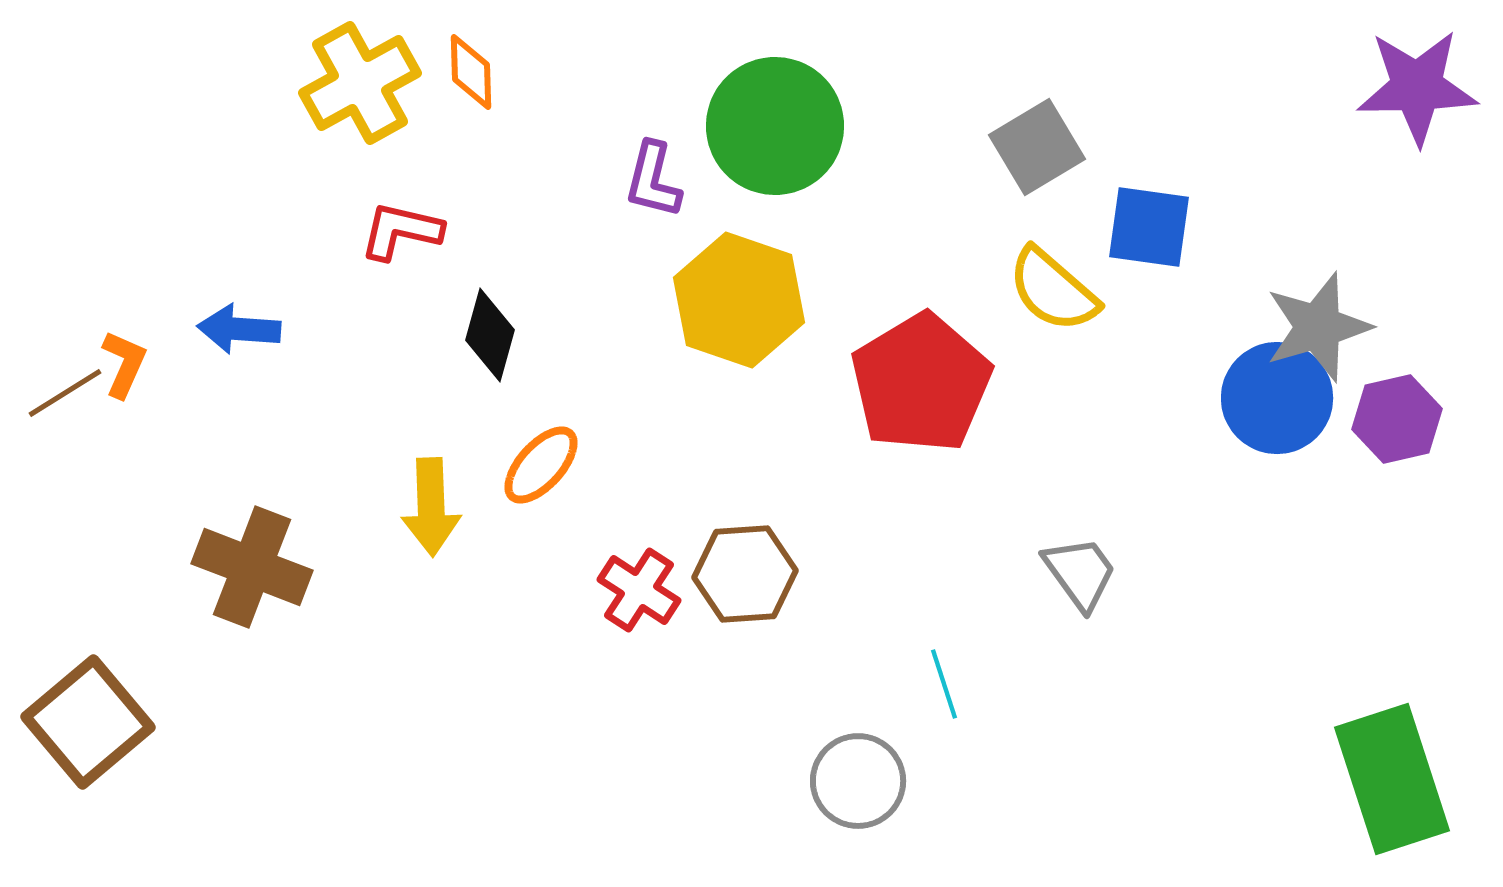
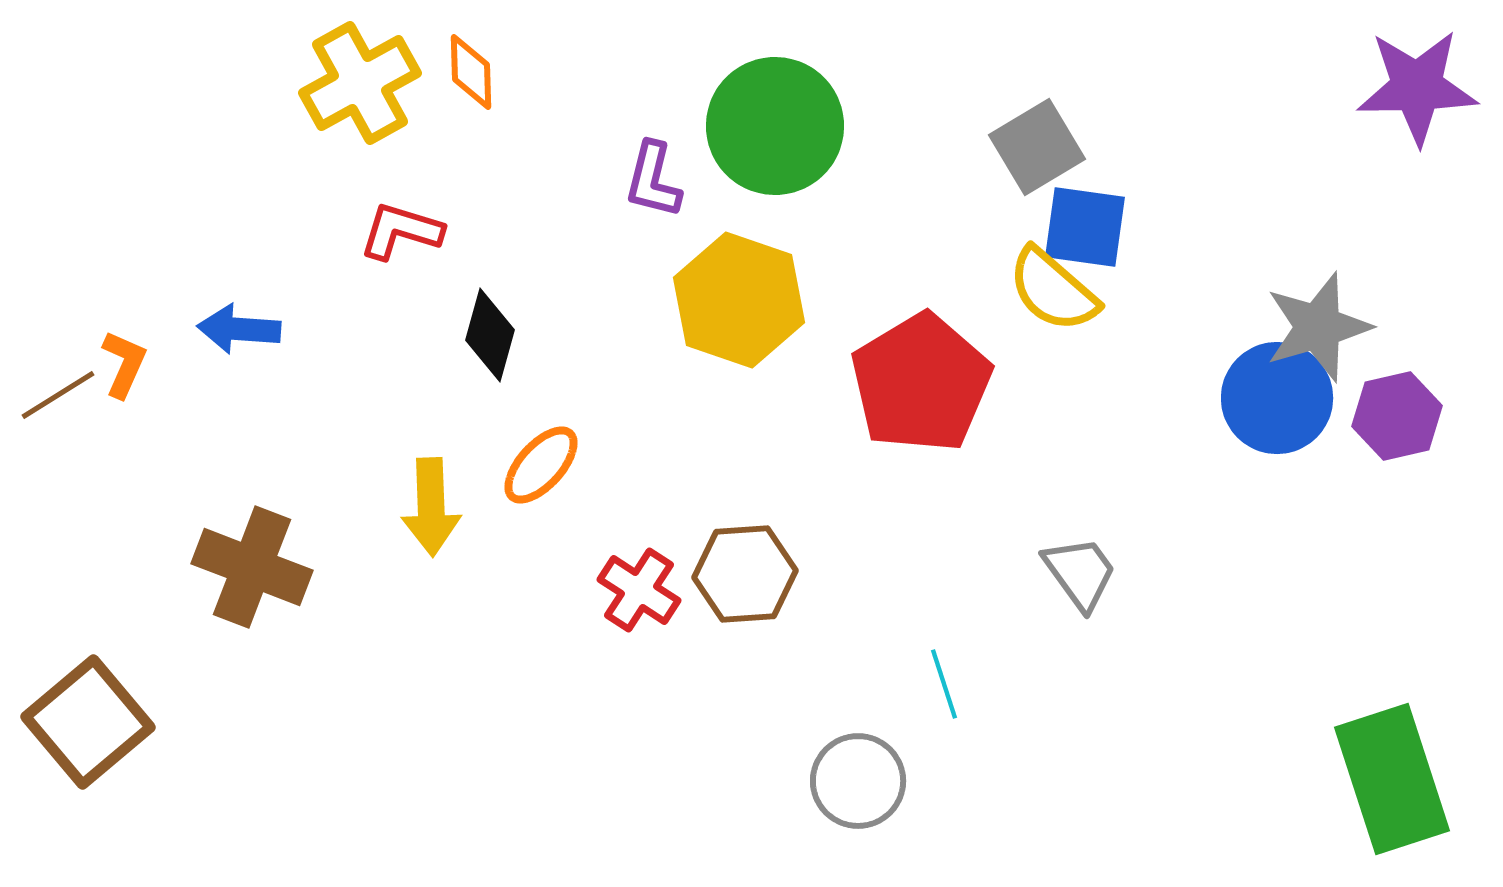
blue square: moved 64 px left
red L-shape: rotated 4 degrees clockwise
brown line: moved 7 px left, 2 px down
purple hexagon: moved 3 px up
